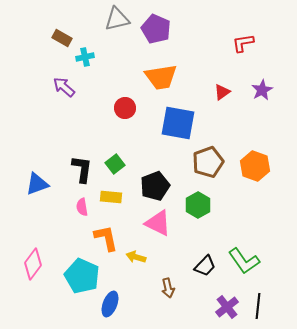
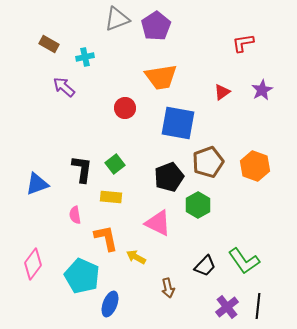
gray triangle: rotated 8 degrees counterclockwise
purple pentagon: moved 3 px up; rotated 16 degrees clockwise
brown rectangle: moved 13 px left, 6 px down
black pentagon: moved 14 px right, 9 px up
pink semicircle: moved 7 px left, 8 px down
yellow arrow: rotated 12 degrees clockwise
